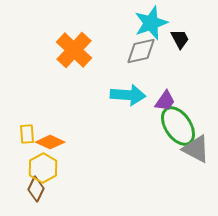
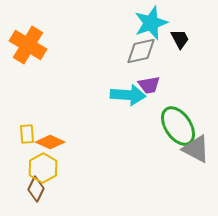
orange cross: moved 46 px left, 5 px up; rotated 12 degrees counterclockwise
purple trapezoid: moved 16 px left, 16 px up; rotated 45 degrees clockwise
